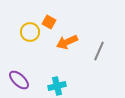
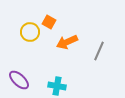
cyan cross: rotated 24 degrees clockwise
